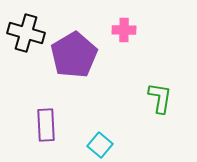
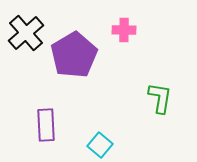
black cross: rotated 33 degrees clockwise
